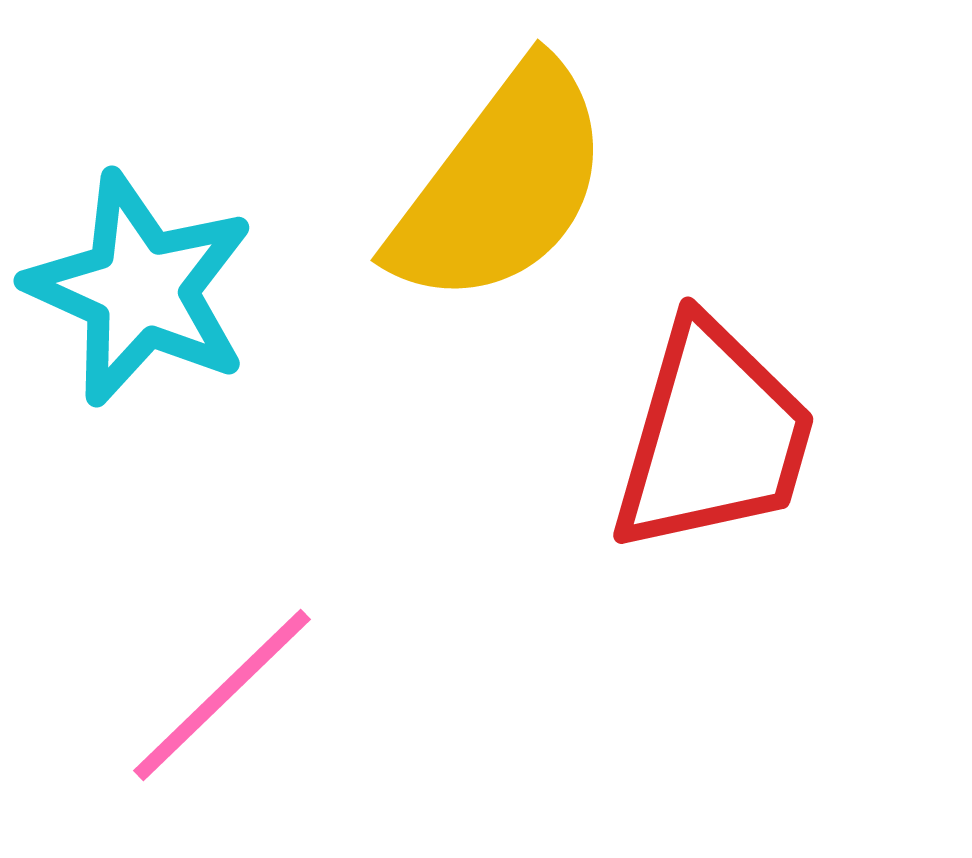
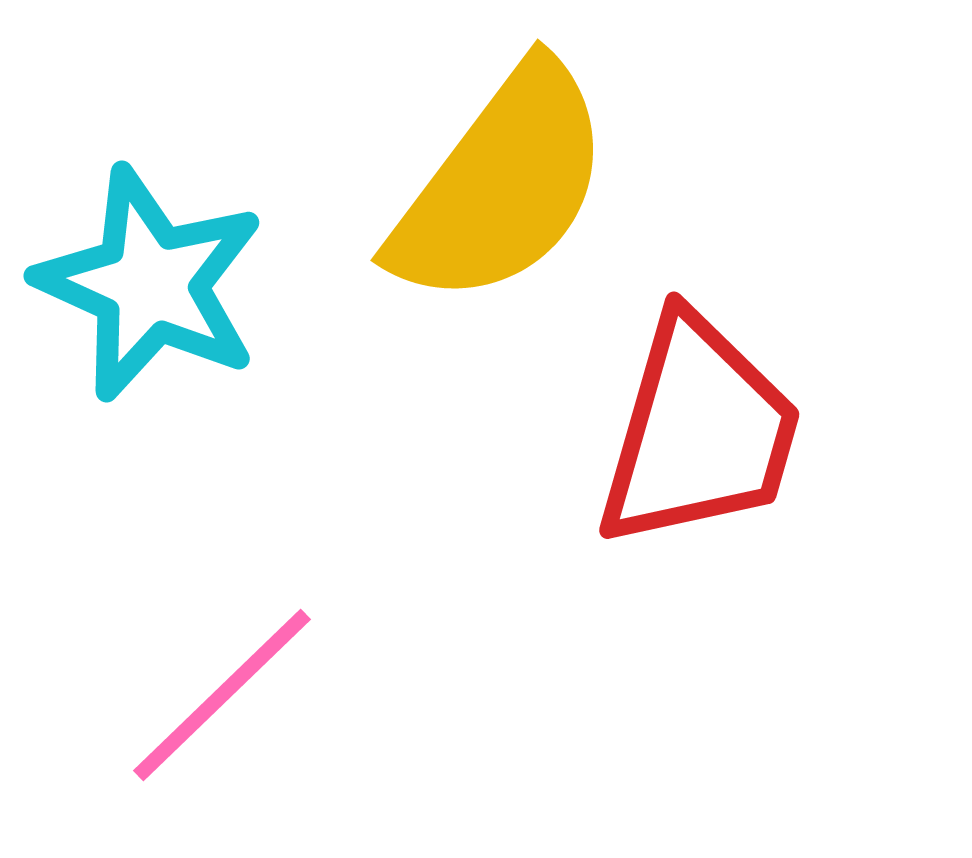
cyan star: moved 10 px right, 5 px up
red trapezoid: moved 14 px left, 5 px up
